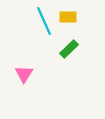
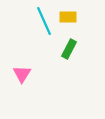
green rectangle: rotated 18 degrees counterclockwise
pink triangle: moved 2 px left
